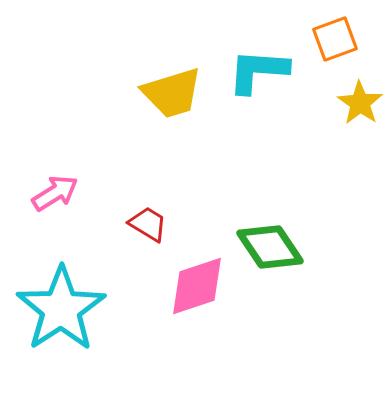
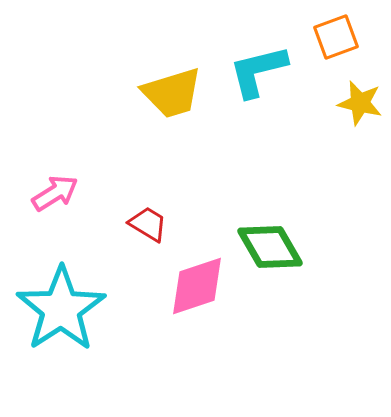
orange square: moved 1 px right, 2 px up
cyan L-shape: rotated 18 degrees counterclockwise
yellow star: rotated 21 degrees counterclockwise
green diamond: rotated 4 degrees clockwise
